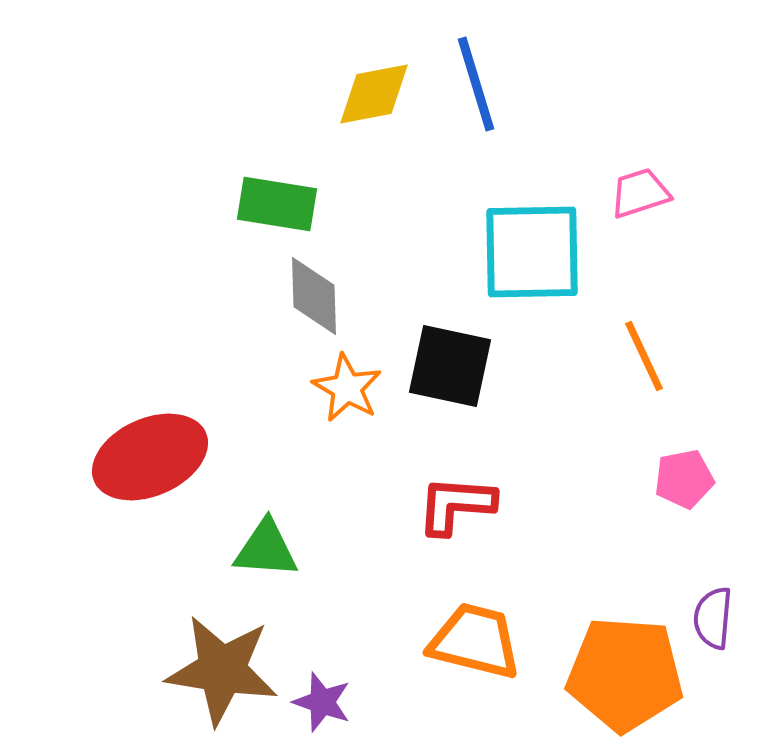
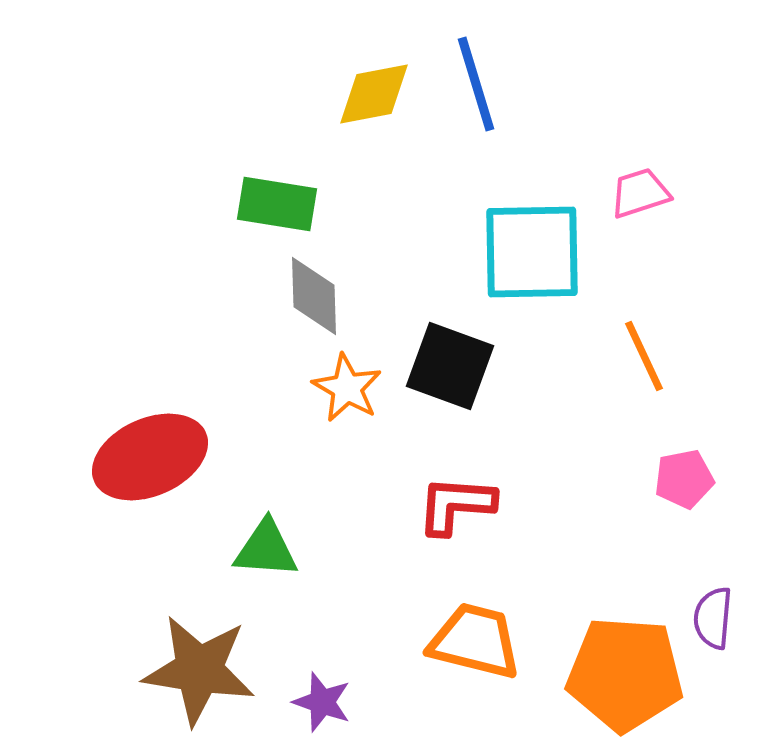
black square: rotated 8 degrees clockwise
brown star: moved 23 px left
